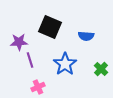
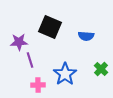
blue star: moved 10 px down
pink cross: moved 2 px up; rotated 24 degrees clockwise
